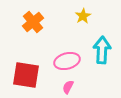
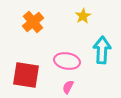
pink ellipse: rotated 25 degrees clockwise
